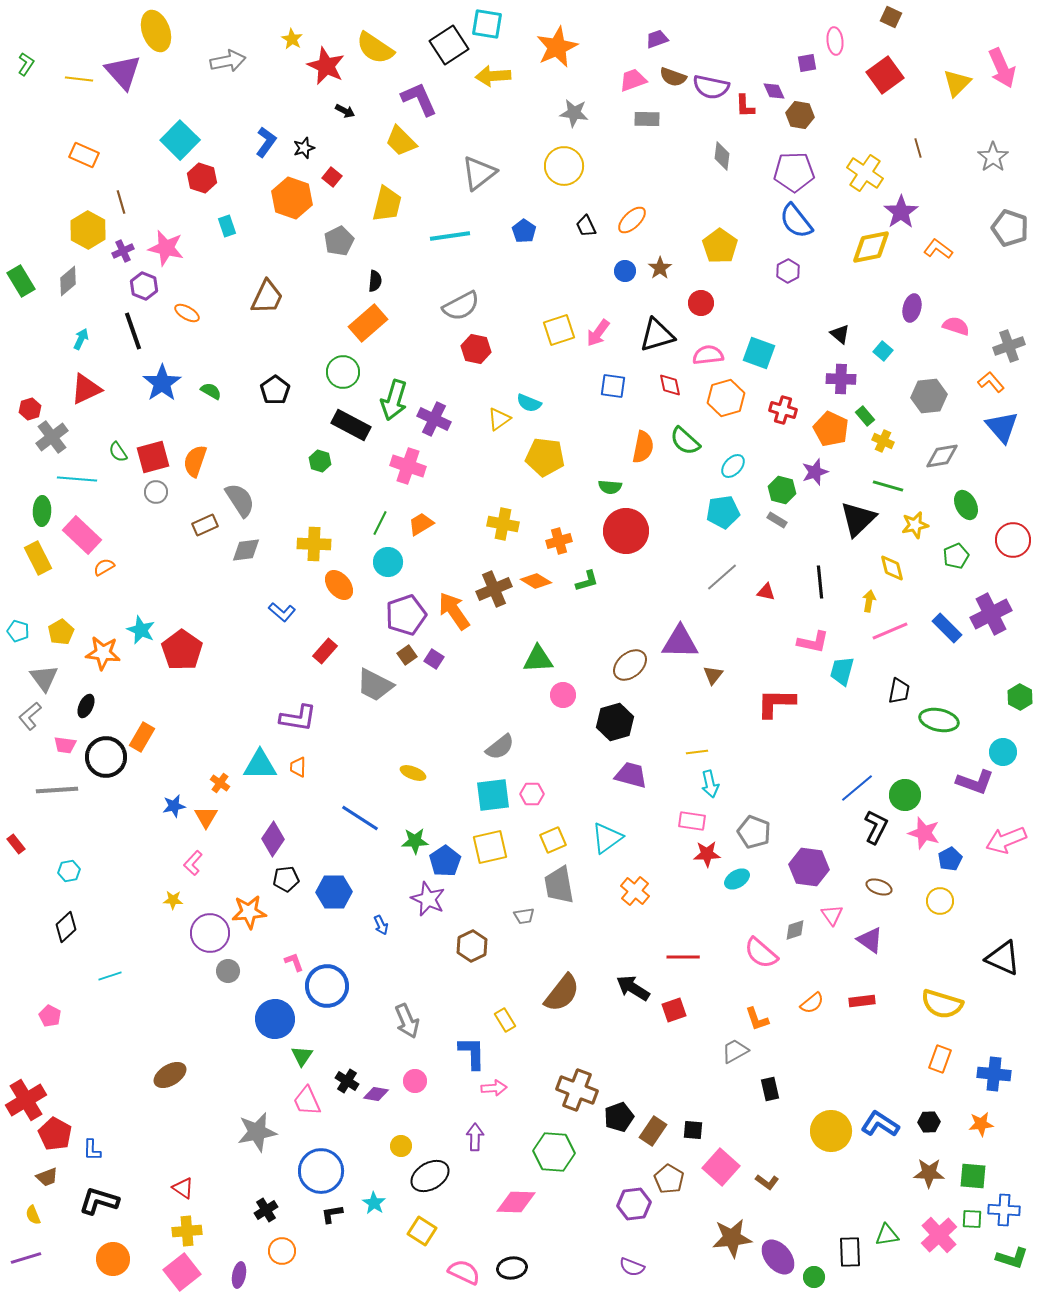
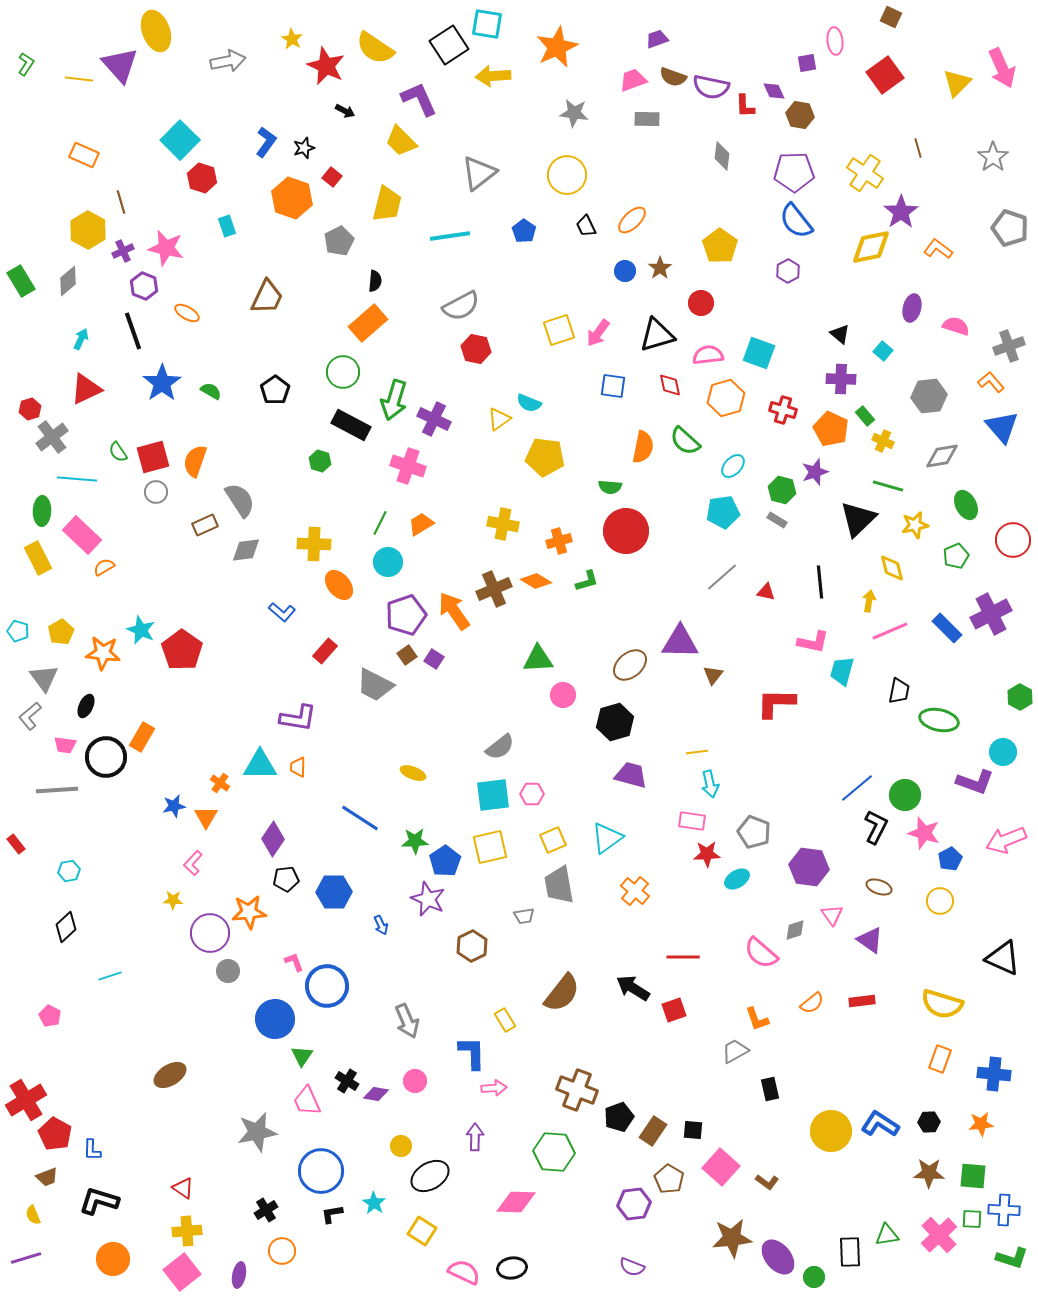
purple triangle at (123, 72): moved 3 px left, 7 px up
yellow circle at (564, 166): moved 3 px right, 9 px down
